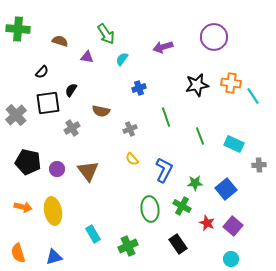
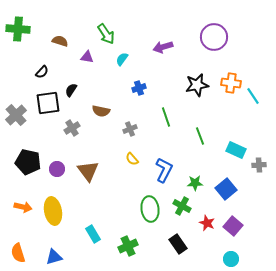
cyan rectangle at (234, 144): moved 2 px right, 6 px down
